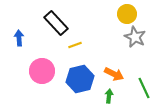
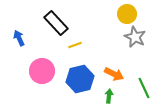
blue arrow: rotated 21 degrees counterclockwise
